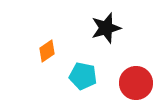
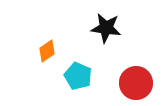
black star: rotated 24 degrees clockwise
cyan pentagon: moved 5 px left; rotated 12 degrees clockwise
